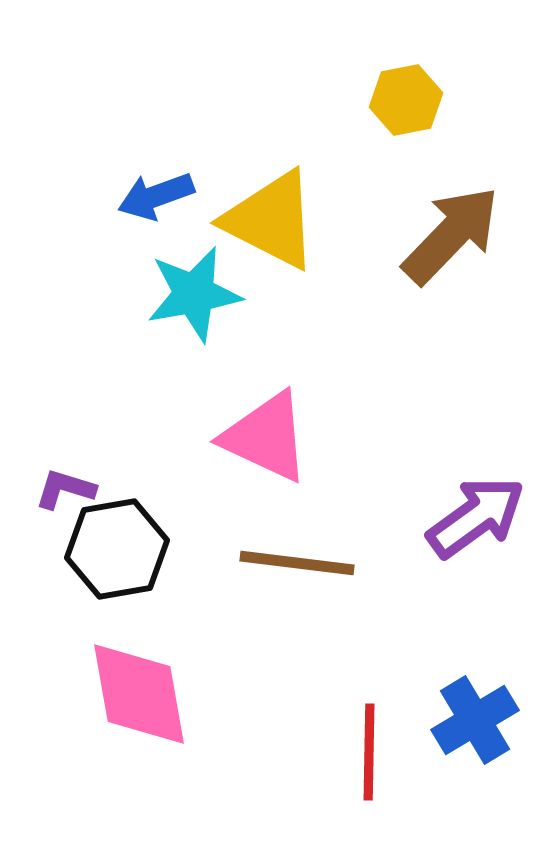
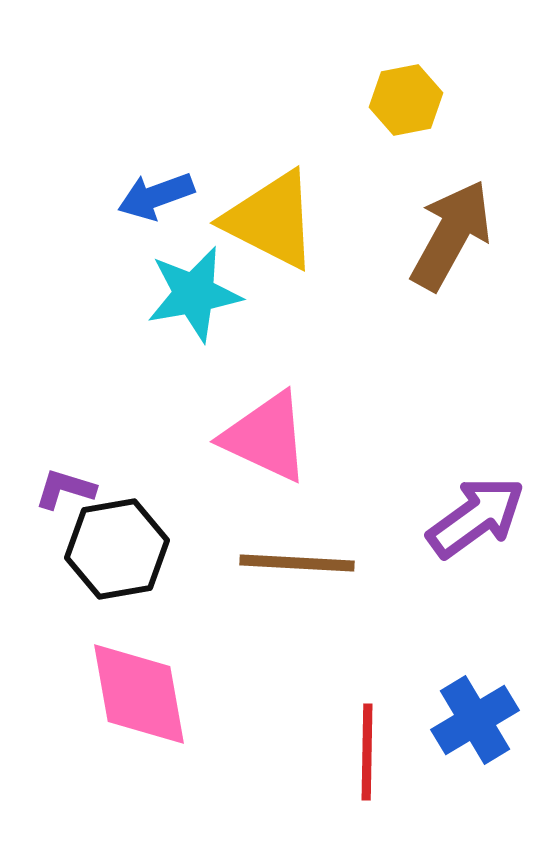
brown arrow: rotated 15 degrees counterclockwise
brown line: rotated 4 degrees counterclockwise
red line: moved 2 px left
